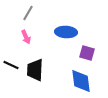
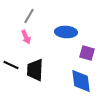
gray line: moved 1 px right, 3 px down
